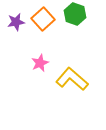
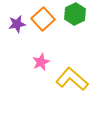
green hexagon: rotated 15 degrees clockwise
purple star: moved 1 px right, 2 px down
pink star: moved 1 px right, 1 px up
